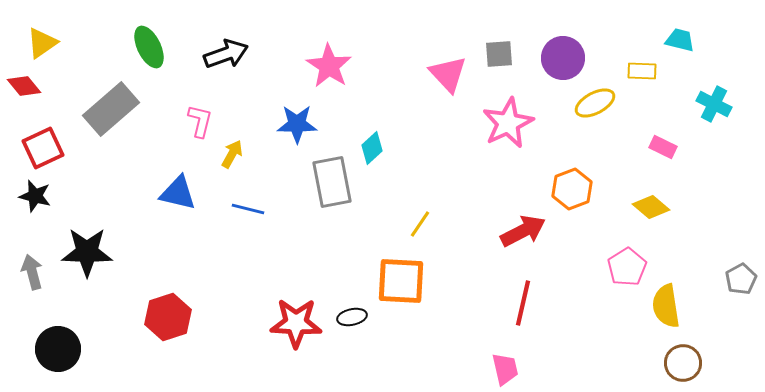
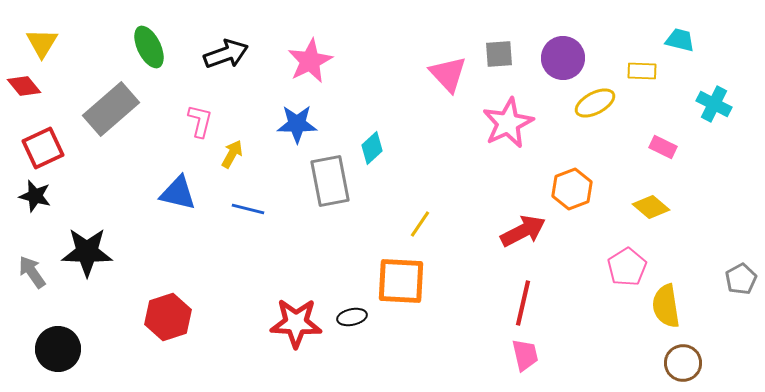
yellow triangle at (42, 43): rotated 24 degrees counterclockwise
pink star at (329, 66): moved 19 px left, 5 px up; rotated 12 degrees clockwise
gray rectangle at (332, 182): moved 2 px left, 1 px up
gray arrow at (32, 272): rotated 20 degrees counterclockwise
pink trapezoid at (505, 369): moved 20 px right, 14 px up
